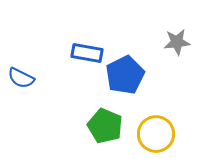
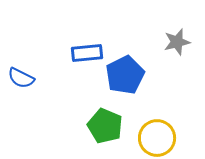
gray star: rotated 8 degrees counterclockwise
blue rectangle: rotated 16 degrees counterclockwise
yellow circle: moved 1 px right, 4 px down
